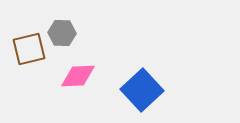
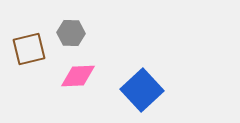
gray hexagon: moved 9 px right
